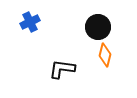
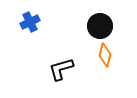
black circle: moved 2 px right, 1 px up
black L-shape: moved 1 px left; rotated 24 degrees counterclockwise
